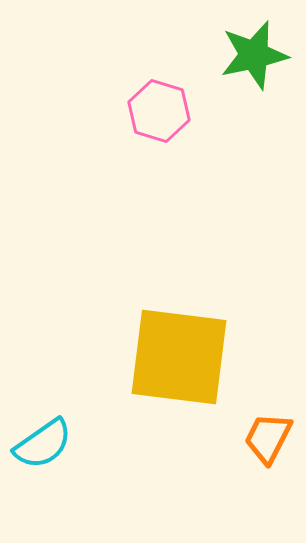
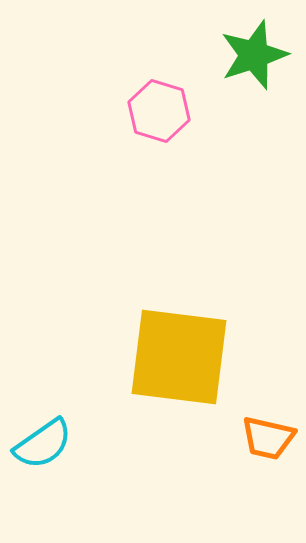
green star: rotated 6 degrees counterclockwise
orange trapezoid: rotated 104 degrees counterclockwise
